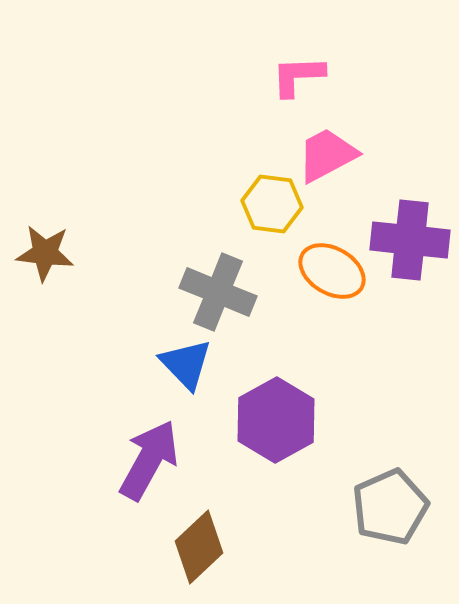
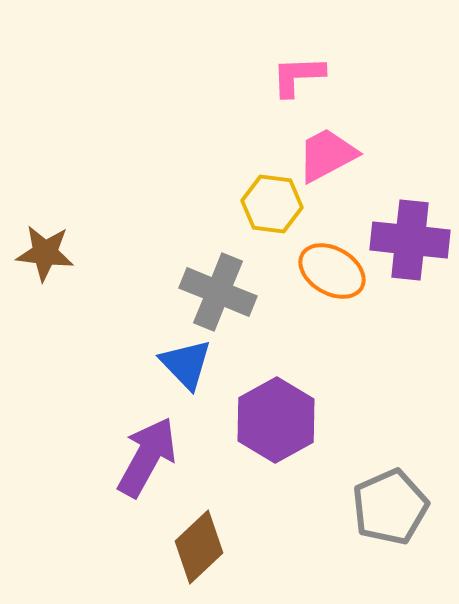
purple arrow: moved 2 px left, 3 px up
